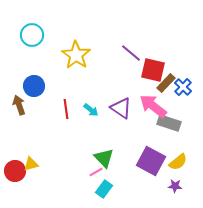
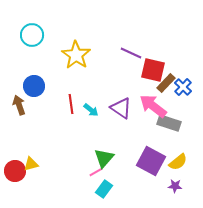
purple line: rotated 15 degrees counterclockwise
red line: moved 5 px right, 5 px up
green triangle: rotated 25 degrees clockwise
